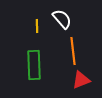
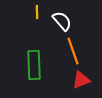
white semicircle: moved 2 px down
yellow line: moved 14 px up
orange line: rotated 12 degrees counterclockwise
